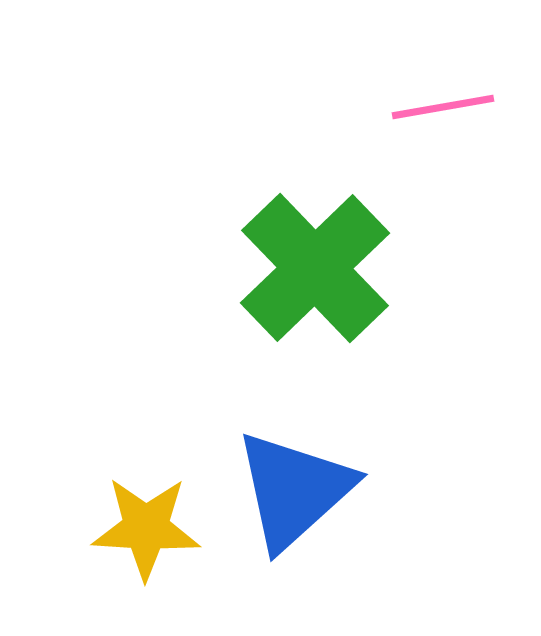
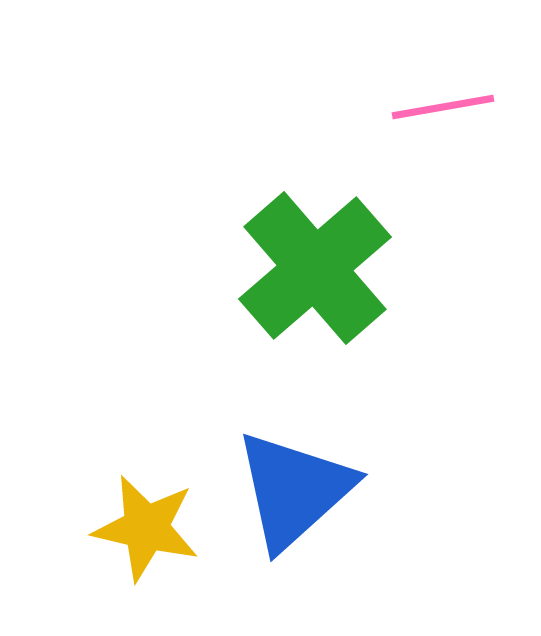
green cross: rotated 3 degrees clockwise
yellow star: rotated 10 degrees clockwise
